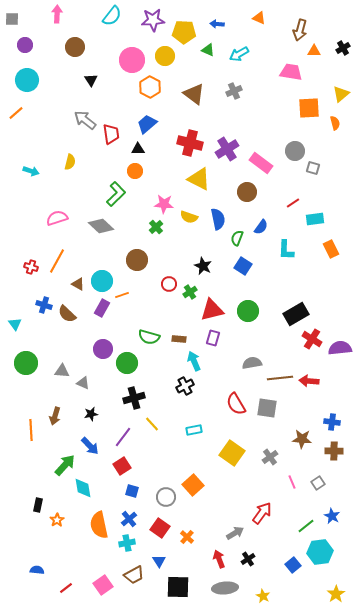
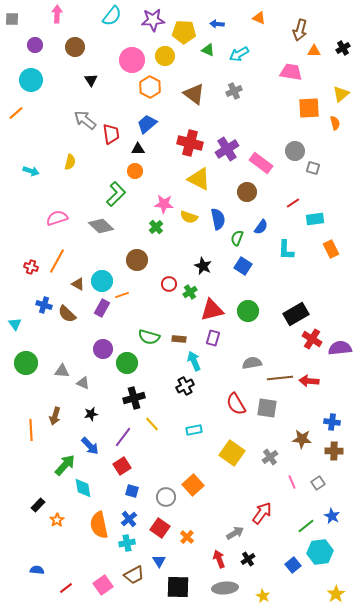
purple circle at (25, 45): moved 10 px right
cyan circle at (27, 80): moved 4 px right
black rectangle at (38, 505): rotated 32 degrees clockwise
